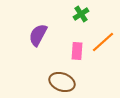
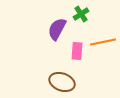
purple semicircle: moved 19 px right, 6 px up
orange line: rotated 30 degrees clockwise
